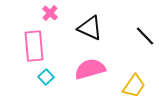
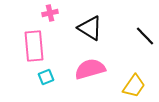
pink cross: rotated 35 degrees clockwise
black triangle: rotated 8 degrees clockwise
cyan square: rotated 21 degrees clockwise
